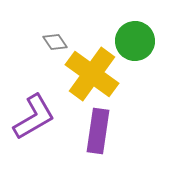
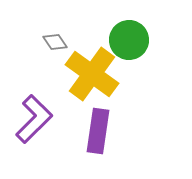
green circle: moved 6 px left, 1 px up
purple L-shape: moved 2 px down; rotated 15 degrees counterclockwise
